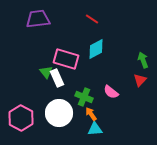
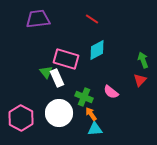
cyan diamond: moved 1 px right, 1 px down
